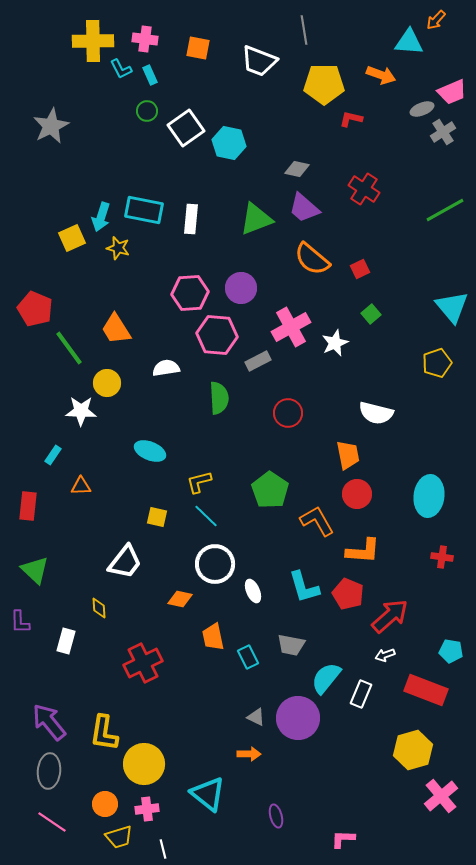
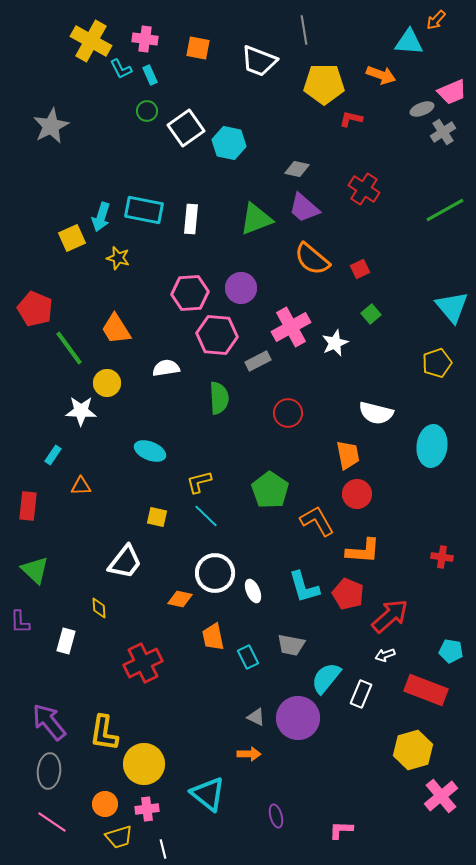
yellow cross at (93, 41): moved 2 px left; rotated 30 degrees clockwise
yellow star at (118, 248): moved 10 px down
cyan ellipse at (429, 496): moved 3 px right, 50 px up
white circle at (215, 564): moved 9 px down
pink L-shape at (343, 839): moved 2 px left, 9 px up
